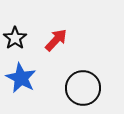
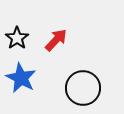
black star: moved 2 px right
